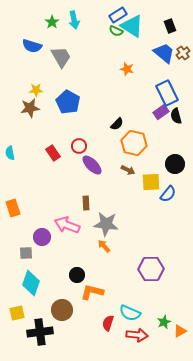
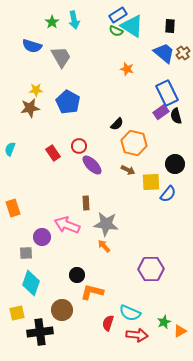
black rectangle at (170, 26): rotated 24 degrees clockwise
cyan semicircle at (10, 153): moved 4 px up; rotated 32 degrees clockwise
